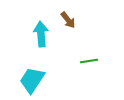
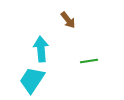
cyan arrow: moved 15 px down
